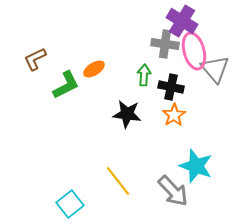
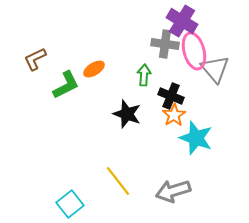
black cross: moved 9 px down; rotated 10 degrees clockwise
black star: rotated 12 degrees clockwise
cyan star: moved 28 px up
gray arrow: rotated 116 degrees clockwise
